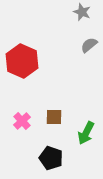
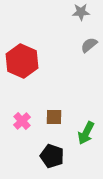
gray star: moved 1 px left; rotated 24 degrees counterclockwise
black pentagon: moved 1 px right, 2 px up
